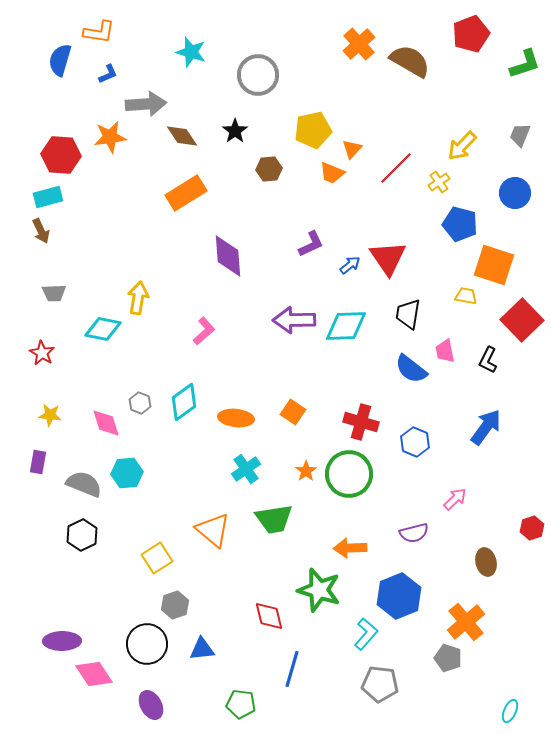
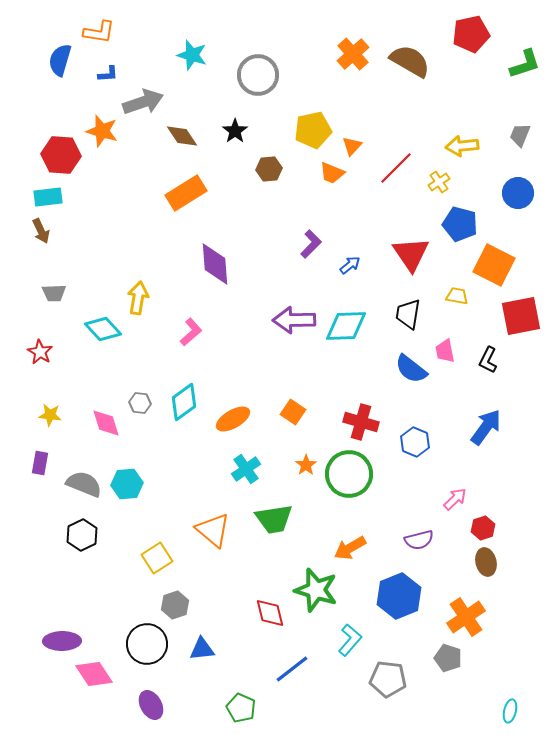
red pentagon at (471, 34): rotated 9 degrees clockwise
orange cross at (359, 44): moved 6 px left, 10 px down
cyan star at (191, 52): moved 1 px right, 3 px down
blue L-shape at (108, 74): rotated 20 degrees clockwise
gray arrow at (146, 104): moved 3 px left, 2 px up; rotated 15 degrees counterclockwise
orange star at (110, 137): moved 8 px left, 6 px up; rotated 24 degrees clockwise
yellow arrow at (462, 146): rotated 40 degrees clockwise
orange triangle at (352, 149): moved 3 px up
blue circle at (515, 193): moved 3 px right
cyan rectangle at (48, 197): rotated 8 degrees clockwise
purple L-shape at (311, 244): rotated 20 degrees counterclockwise
purple diamond at (228, 256): moved 13 px left, 8 px down
red triangle at (388, 258): moved 23 px right, 4 px up
orange square at (494, 265): rotated 9 degrees clockwise
yellow trapezoid at (466, 296): moved 9 px left
red square at (522, 320): moved 1 px left, 4 px up; rotated 33 degrees clockwise
cyan diamond at (103, 329): rotated 36 degrees clockwise
pink L-shape at (204, 331): moved 13 px left, 1 px down
red star at (42, 353): moved 2 px left, 1 px up
gray hexagon at (140, 403): rotated 15 degrees counterclockwise
orange ellipse at (236, 418): moved 3 px left, 1 px down; rotated 36 degrees counterclockwise
purple rectangle at (38, 462): moved 2 px right, 1 px down
orange star at (306, 471): moved 6 px up
cyan hexagon at (127, 473): moved 11 px down
red hexagon at (532, 528): moved 49 px left
purple semicircle at (414, 533): moved 5 px right, 7 px down
orange arrow at (350, 548): rotated 28 degrees counterclockwise
green star at (319, 590): moved 3 px left
red diamond at (269, 616): moved 1 px right, 3 px up
orange cross at (466, 622): moved 5 px up; rotated 6 degrees clockwise
cyan L-shape at (366, 634): moved 16 px left, 6 px down
blue line at (292, 669): rotated 36 degrees clockwise
gray pentagon at (380, 684): moved 8 px right, 5 px up
green pentagon at (241, 704): moved 4 px down; rotated 16 degrees clockwise
cyan ellipse at (510, 711): rotated 10 degrees counterclockwise
